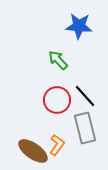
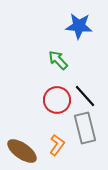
brown ellipse: moved 11 px left
